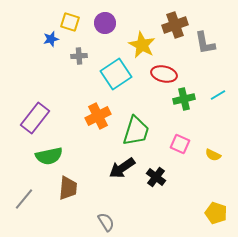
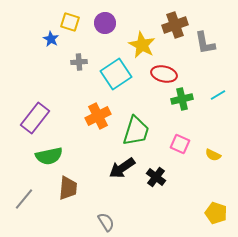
blue star: rotated 28 degrees counterclockwise
gray cross: moved 6 px down
green cross: moved 2 px left
